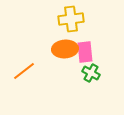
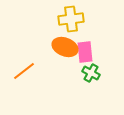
orange ellipse: moved 2 px up; rotated 25 degrees clockwise
